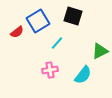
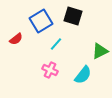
blue square: moved 3 px right
red semicircle: moved 1 px left, 7 px down
cyan line: moved 1 px left, 1 px down
pink cross: rotated 35 degrees clockwise
